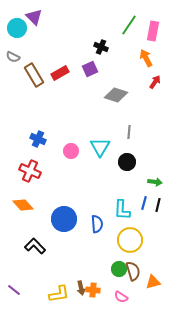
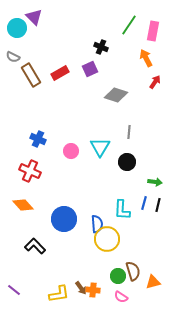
brown rectangle: moved 3 px left
yellow circle: moved 23 px left, 1 px up
green circle: moved 1 px left, 7 px down
brown arrow: rotated 24 degrees counterclockwise
